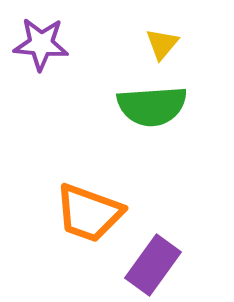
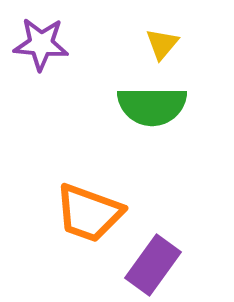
green semicircle: rotated 4 degrees clockwise
